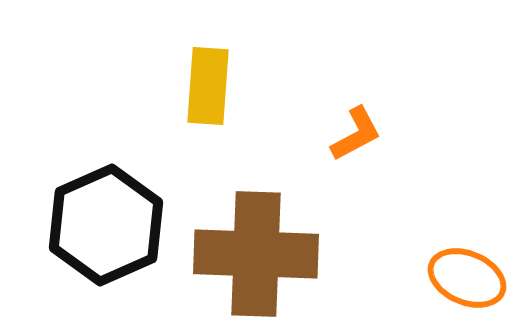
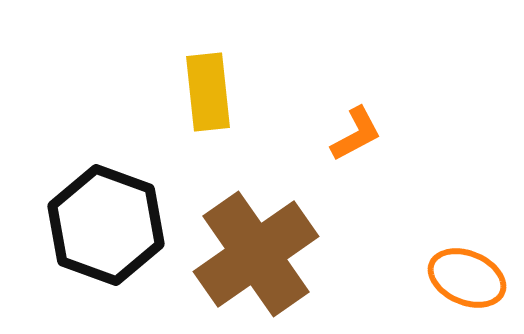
yellow rectangle: moved 6 px down; rotated 10 degrees counterclockwise
black hexagon: rotated 16 degrees counterclockwise
brown cross: rotated 37 degrees counterclockwise
